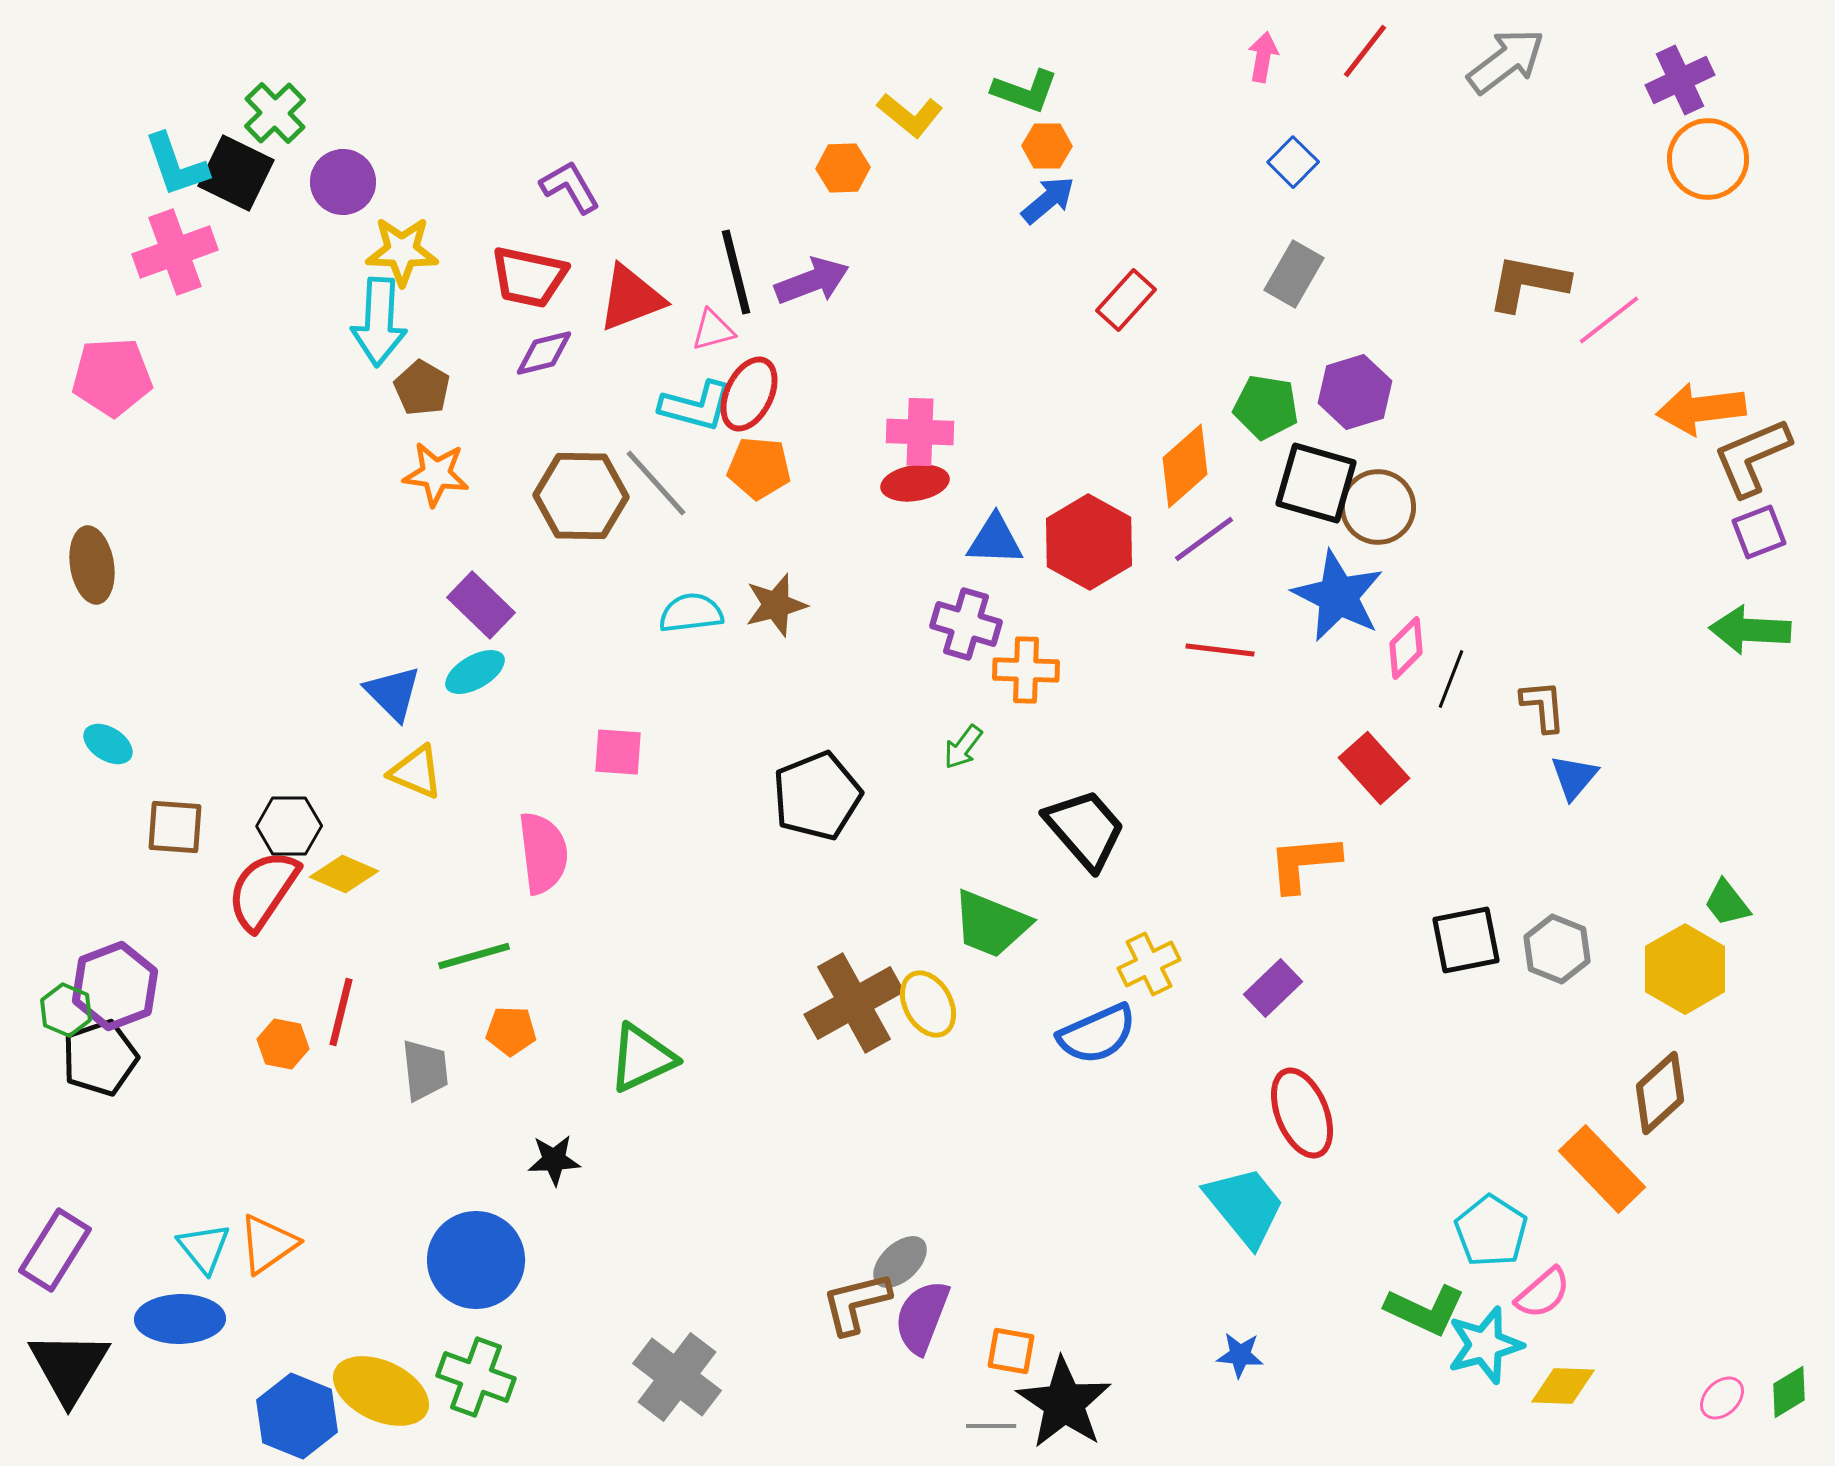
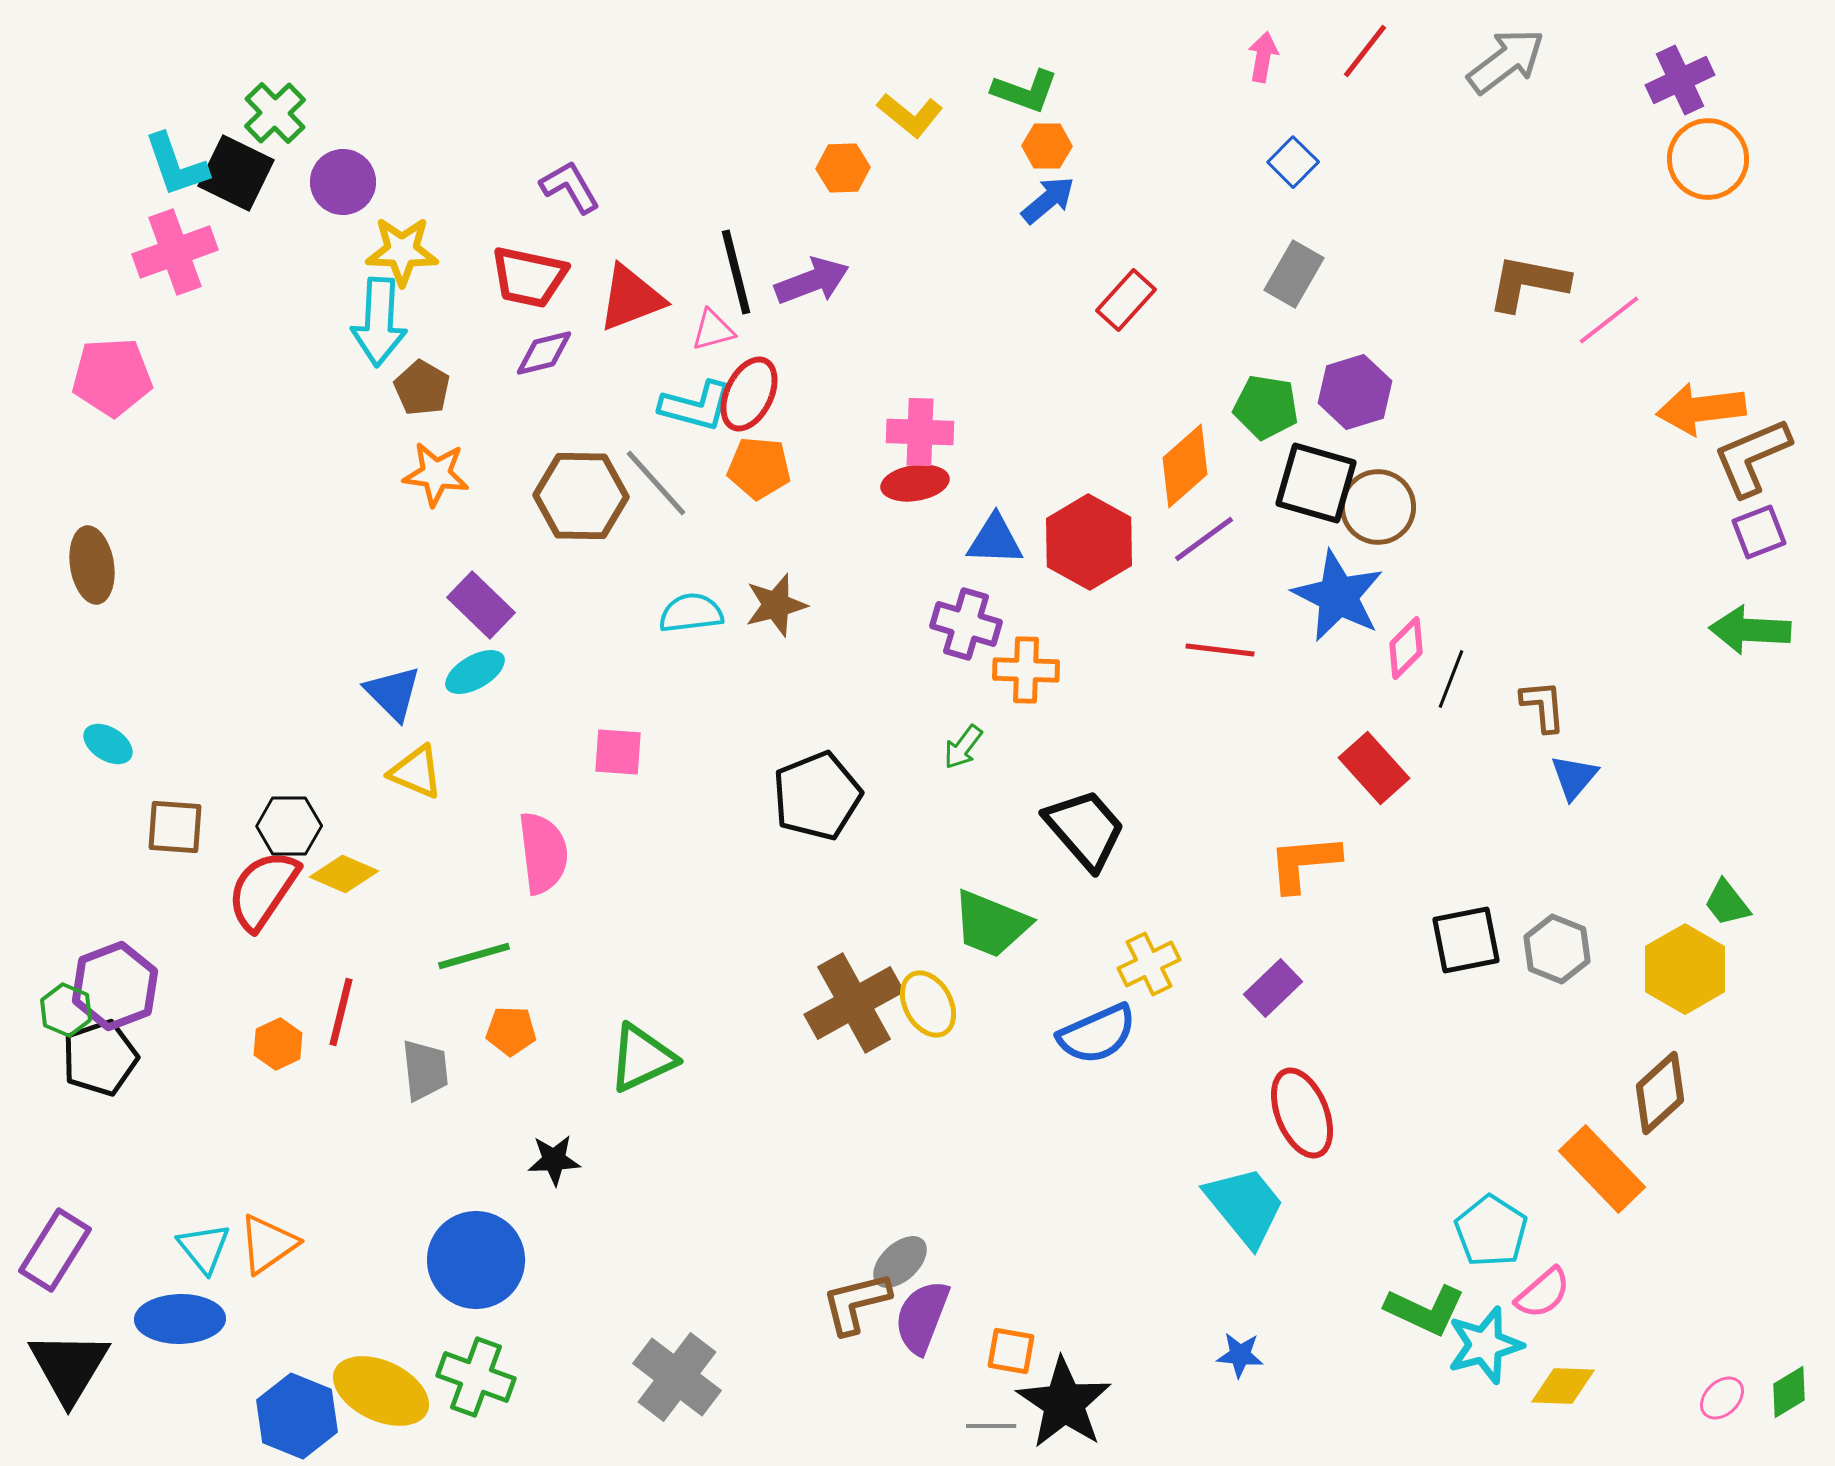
orange hexagon at (283, 1044): moved 5 px left; rotated 24 degrees clockwise
